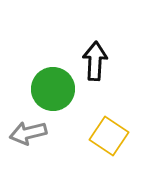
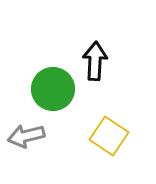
gray arrow: moved 2 px left, 3 px down
